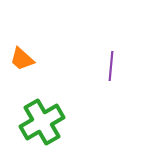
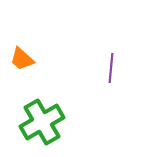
purple line: moved 2 px down
